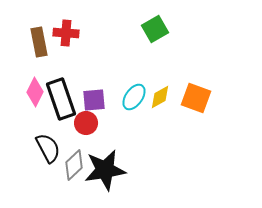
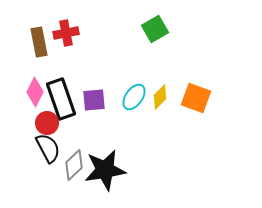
red cross: rotated 15 degrees counterclockwise
yellow diamond: rotated 15 degrees counterclockwise
red circle: moved 39 px left
